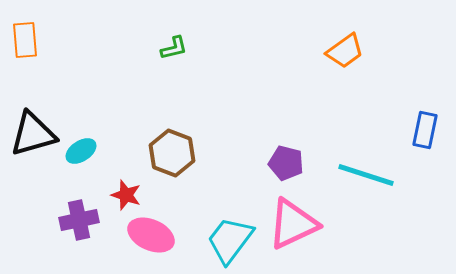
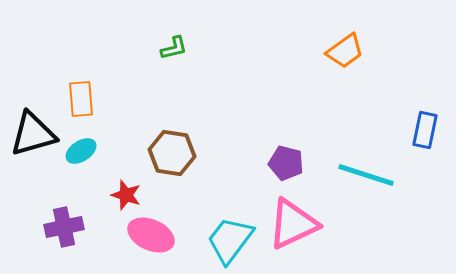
orange rectangle: moved 56 px right, 59 px down
brown hexagon: rotated 12 degrees counterclockwise
purple cross: moved 15 px left, 7 px down
